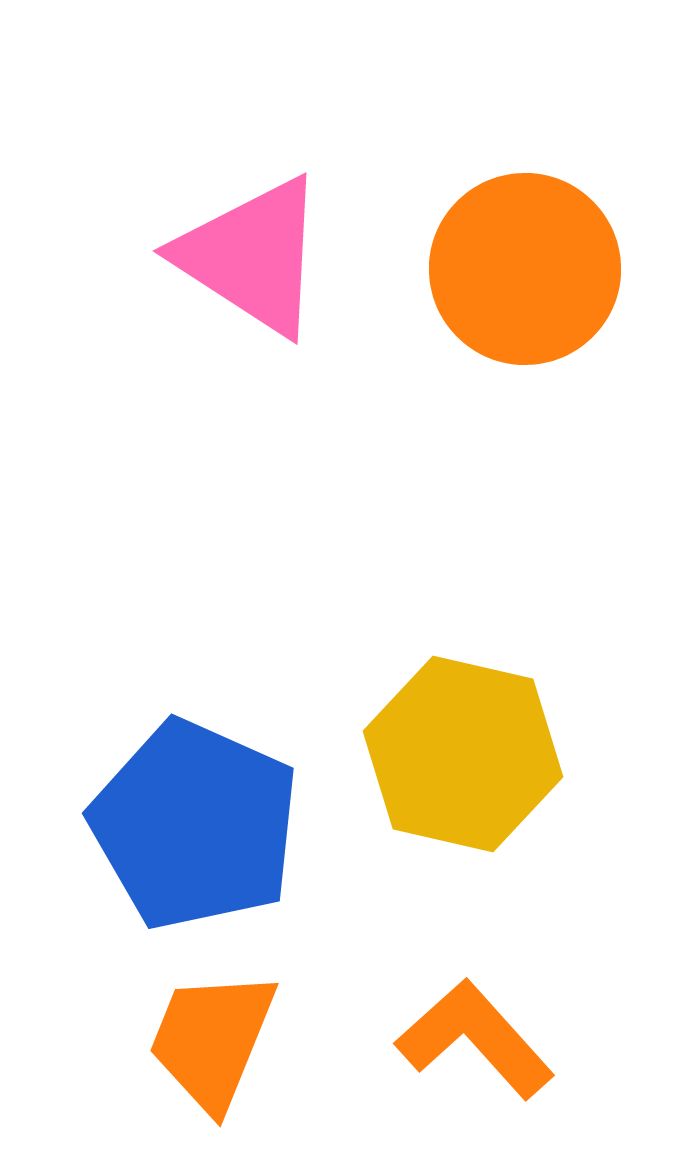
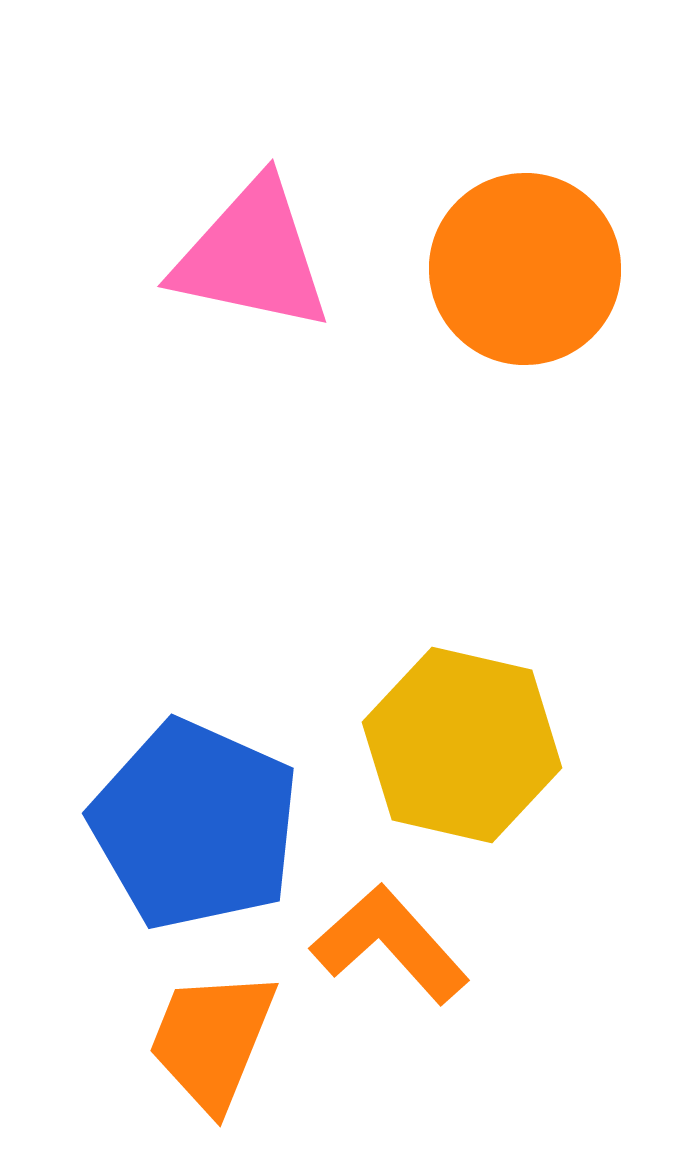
pink triangle: rotated 21 degrees counterclockwise
yellow hexagon: moved 1 px left, 9 px up
orange L-shape: moved 85 px left, 95 px up
